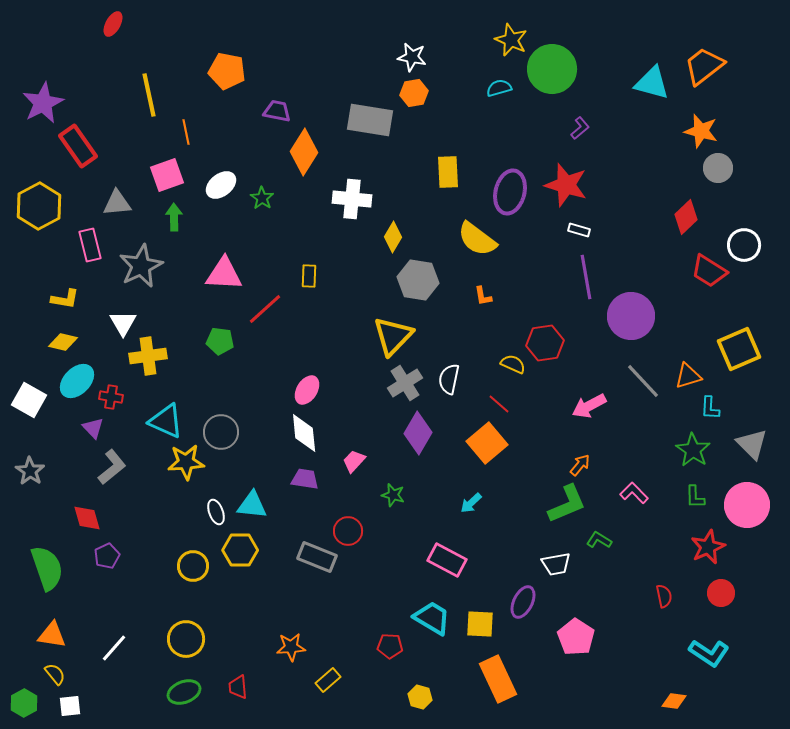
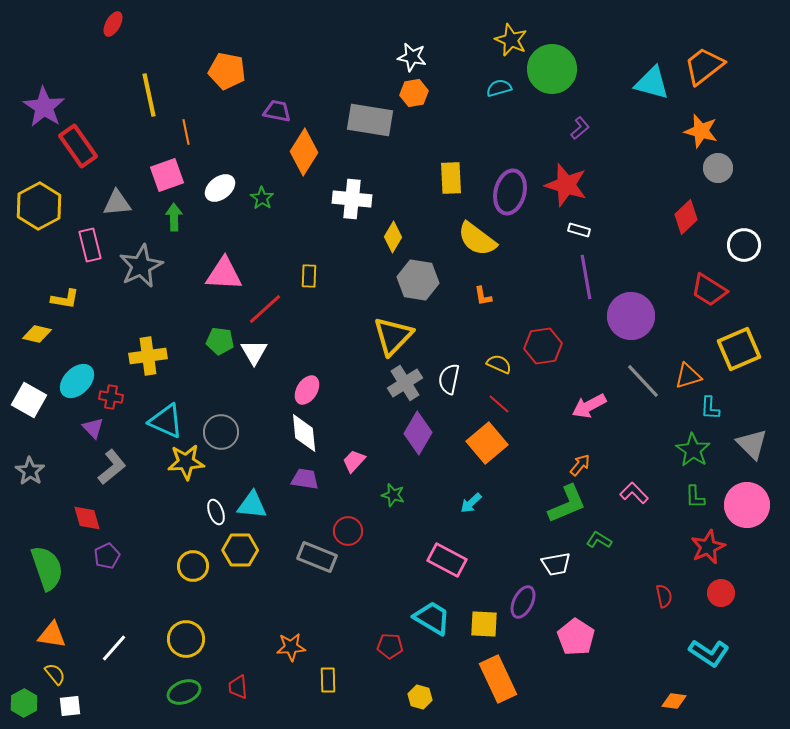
purple star at (43, 103): moved 1 px right, 4 px down; rotated 12 degrees counterclockwise
yellow rectangle at (448, 172): moved 3 px right, 6 px down
white ellipse at (221, 185): moved 1 px left, 3 px down
red trapezoid at (709, 271): moved 19 px down
white triangle at (123, 323): moved 131 px right, 29 px down
yellow diamond at (63, 342): moved 26 px left, 8 px up
red hexagon at (545, 343): moved 2 px left, 3 px down
yellow semicircle at (513, 364): moved 14 px left
yellow square at (480, 624): moved 4 px right
yellow rectangle at (328, 680): rotated 50 degrees counterclockwise
